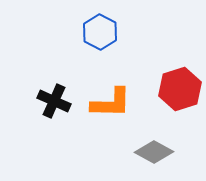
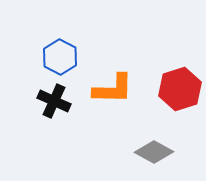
blue hexagon: moved 40 px left, 25 px down
orange L-shape: moved 2 px right, 14 px up
